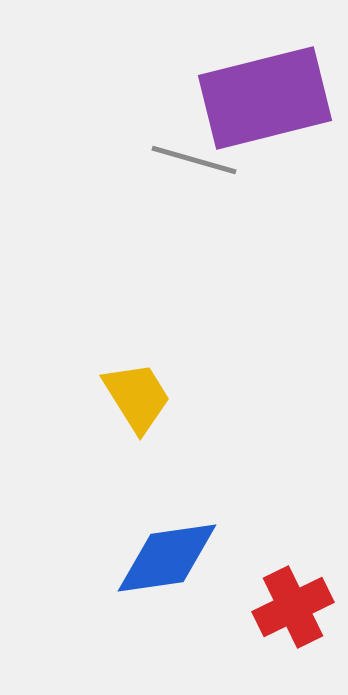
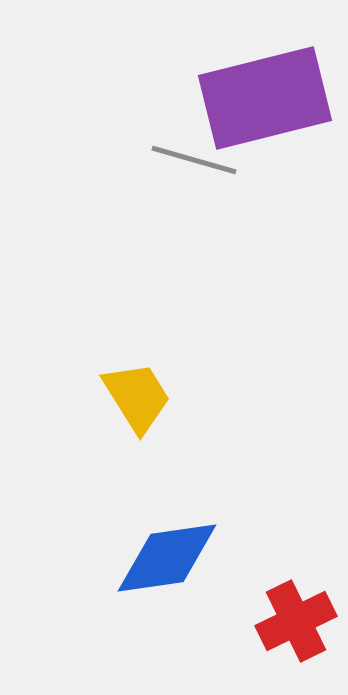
red cross: moved 3 px right, 14 px down
